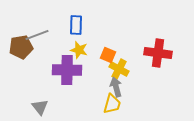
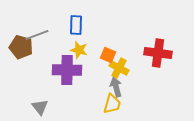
brown pentagon: rotated 25 degrees clockwise
yellow cross: moved 1 px up
